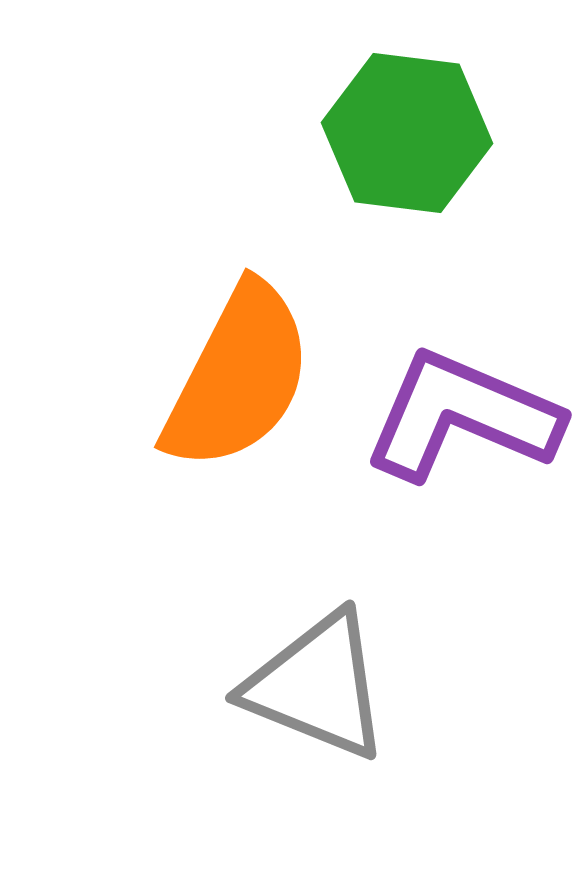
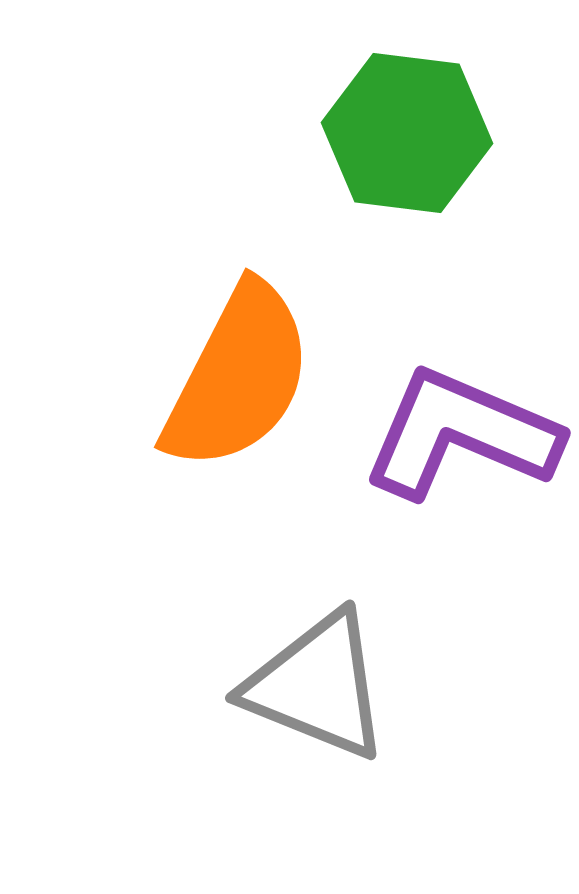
purple L-shape: moved 1 px left, 18 px down
